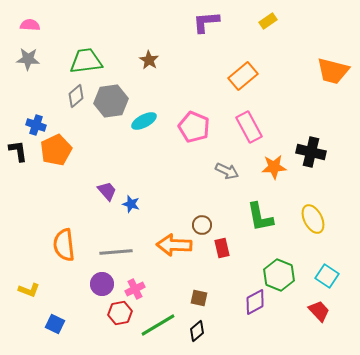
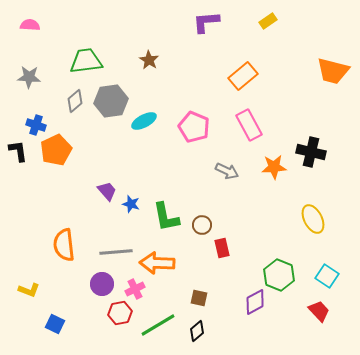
gray star: moved 1 px right, 18 px down
gray diamond: moved 1 px left, 5 px down
pink rectangle: moved 2 px up
green L-shape: moved 94 px left
orange arrow: moved 17 px left, 18 px down
